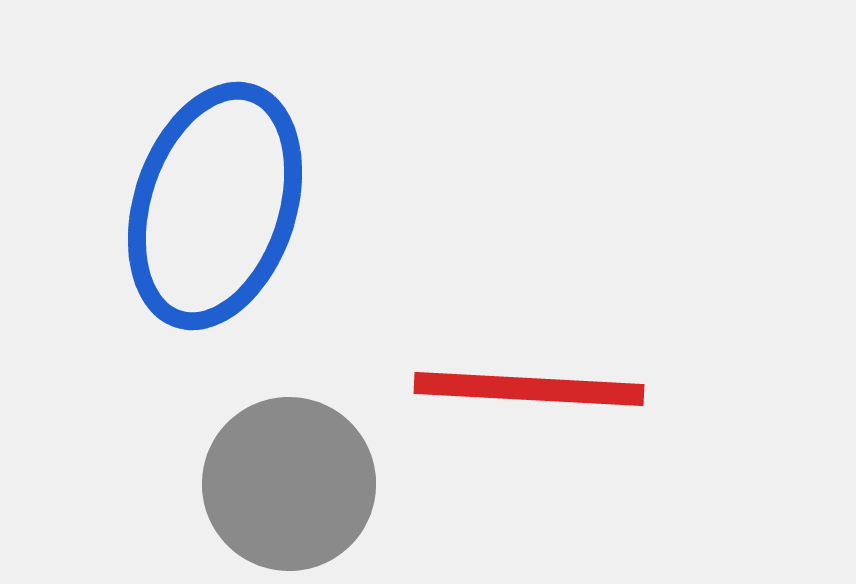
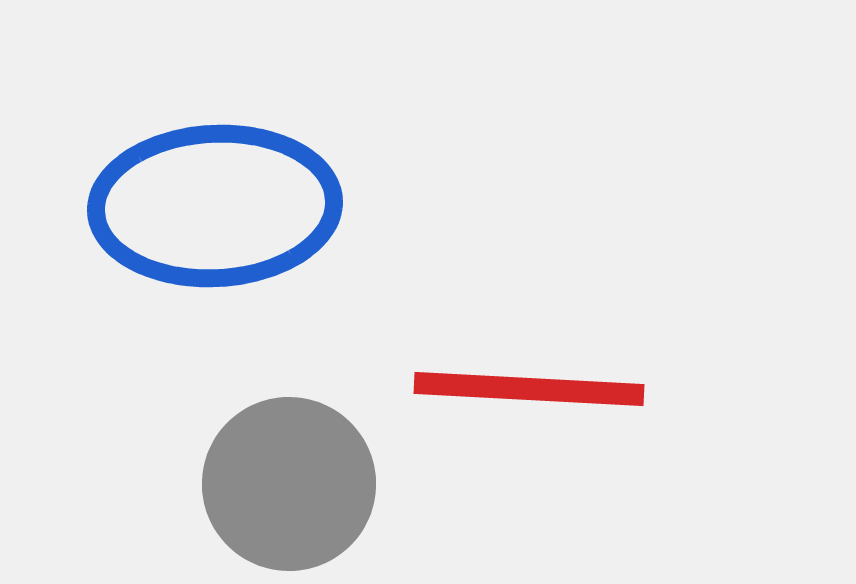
blue ellipse: rotated 69 degrees clockwise
